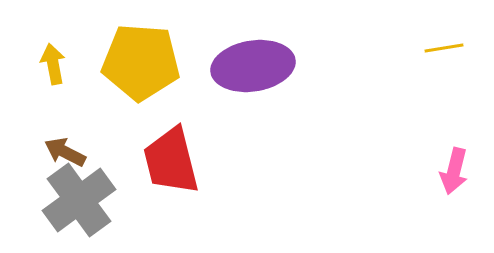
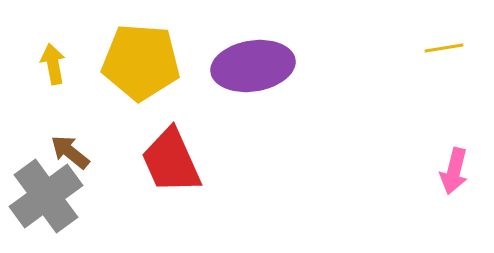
brown arrow: moved 5 px right; rotated 12 degrees clockwise
red trapezoid: rotated 10 degrees counterclockwise
gray cross: moved 33 px left, 4 px up
